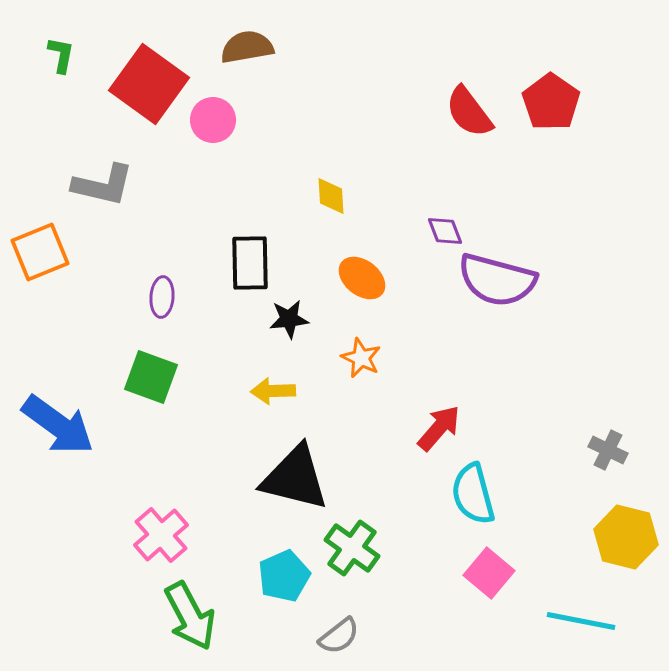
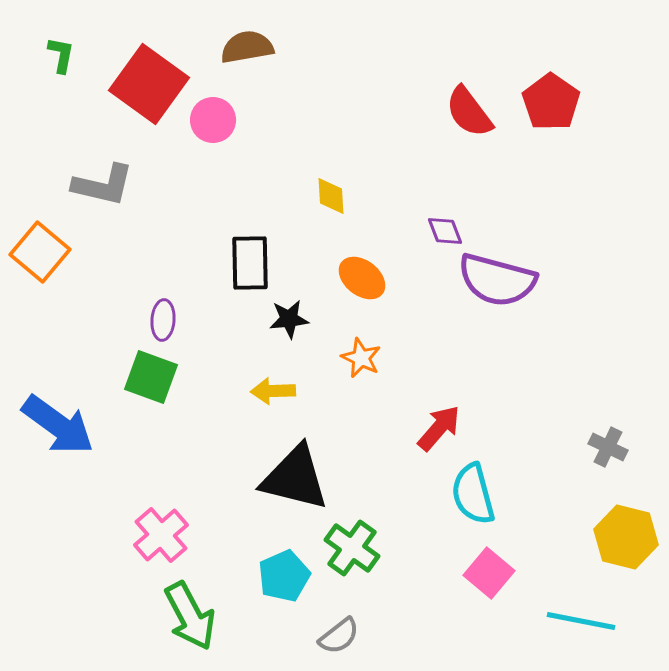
orange square: rotated 28 degrees counterclockwise
purple ellipse: moved 1 px right, 23 px down
gray cross: moved 3 px up
